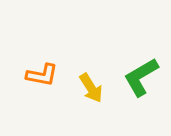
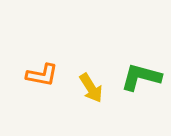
green L-shape: rotated 45 degrees clockwise
